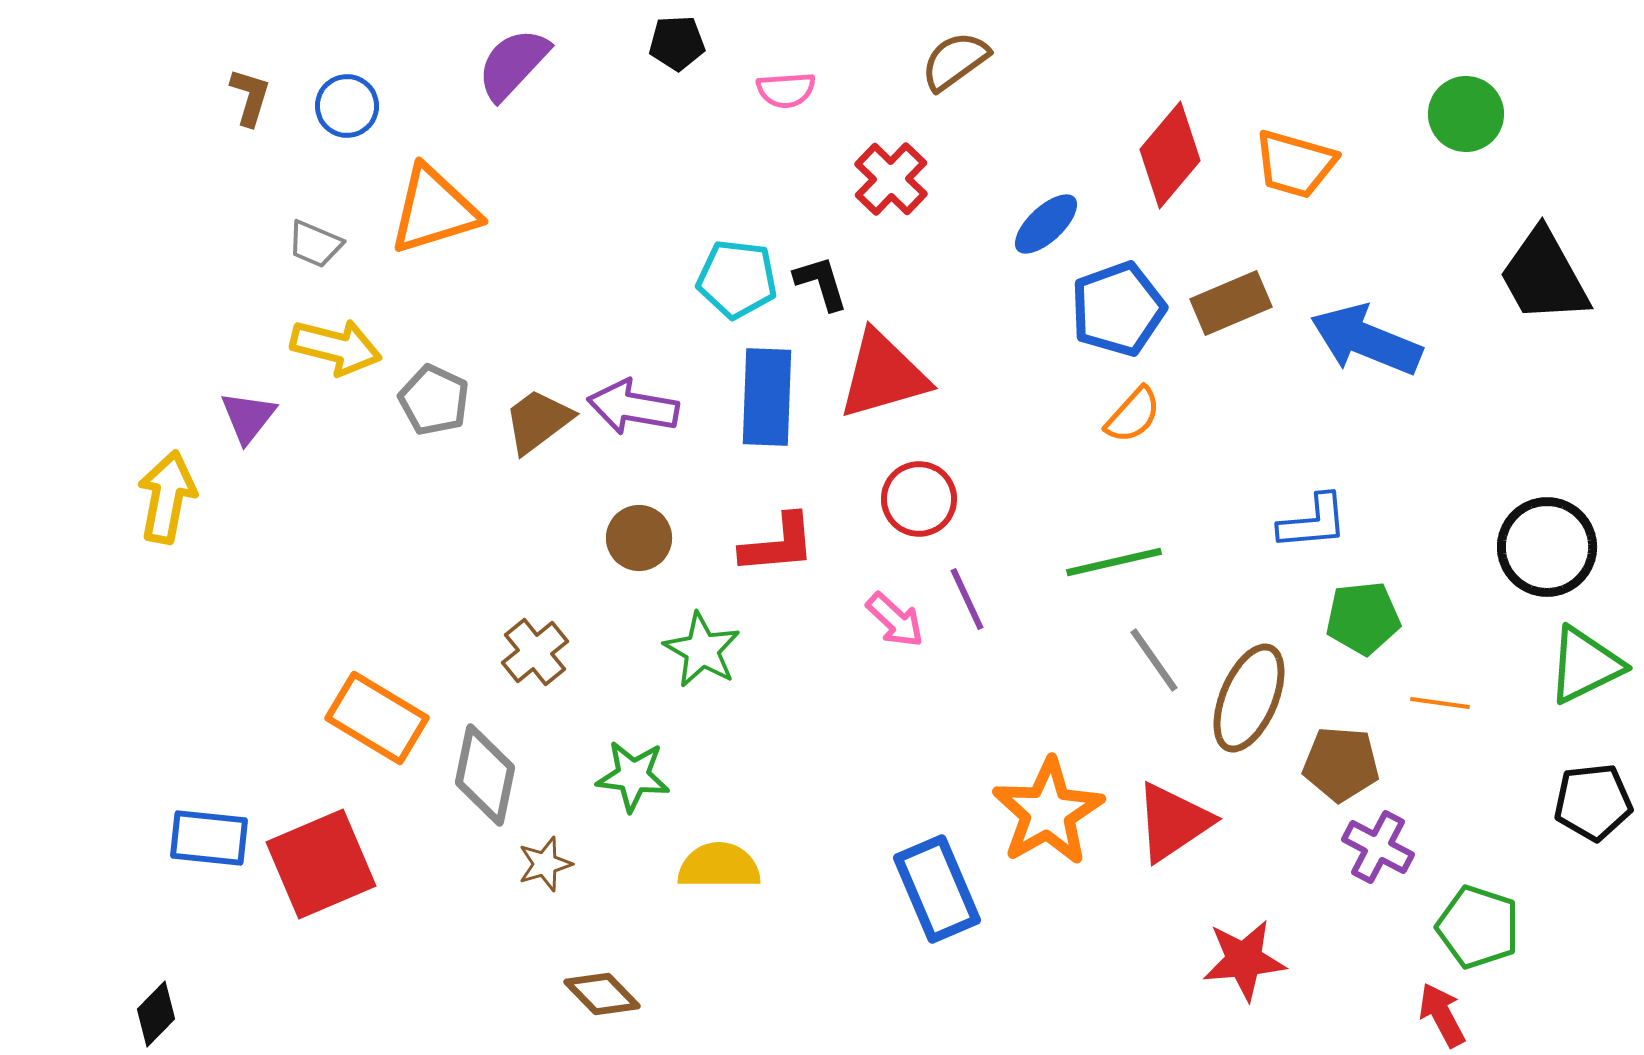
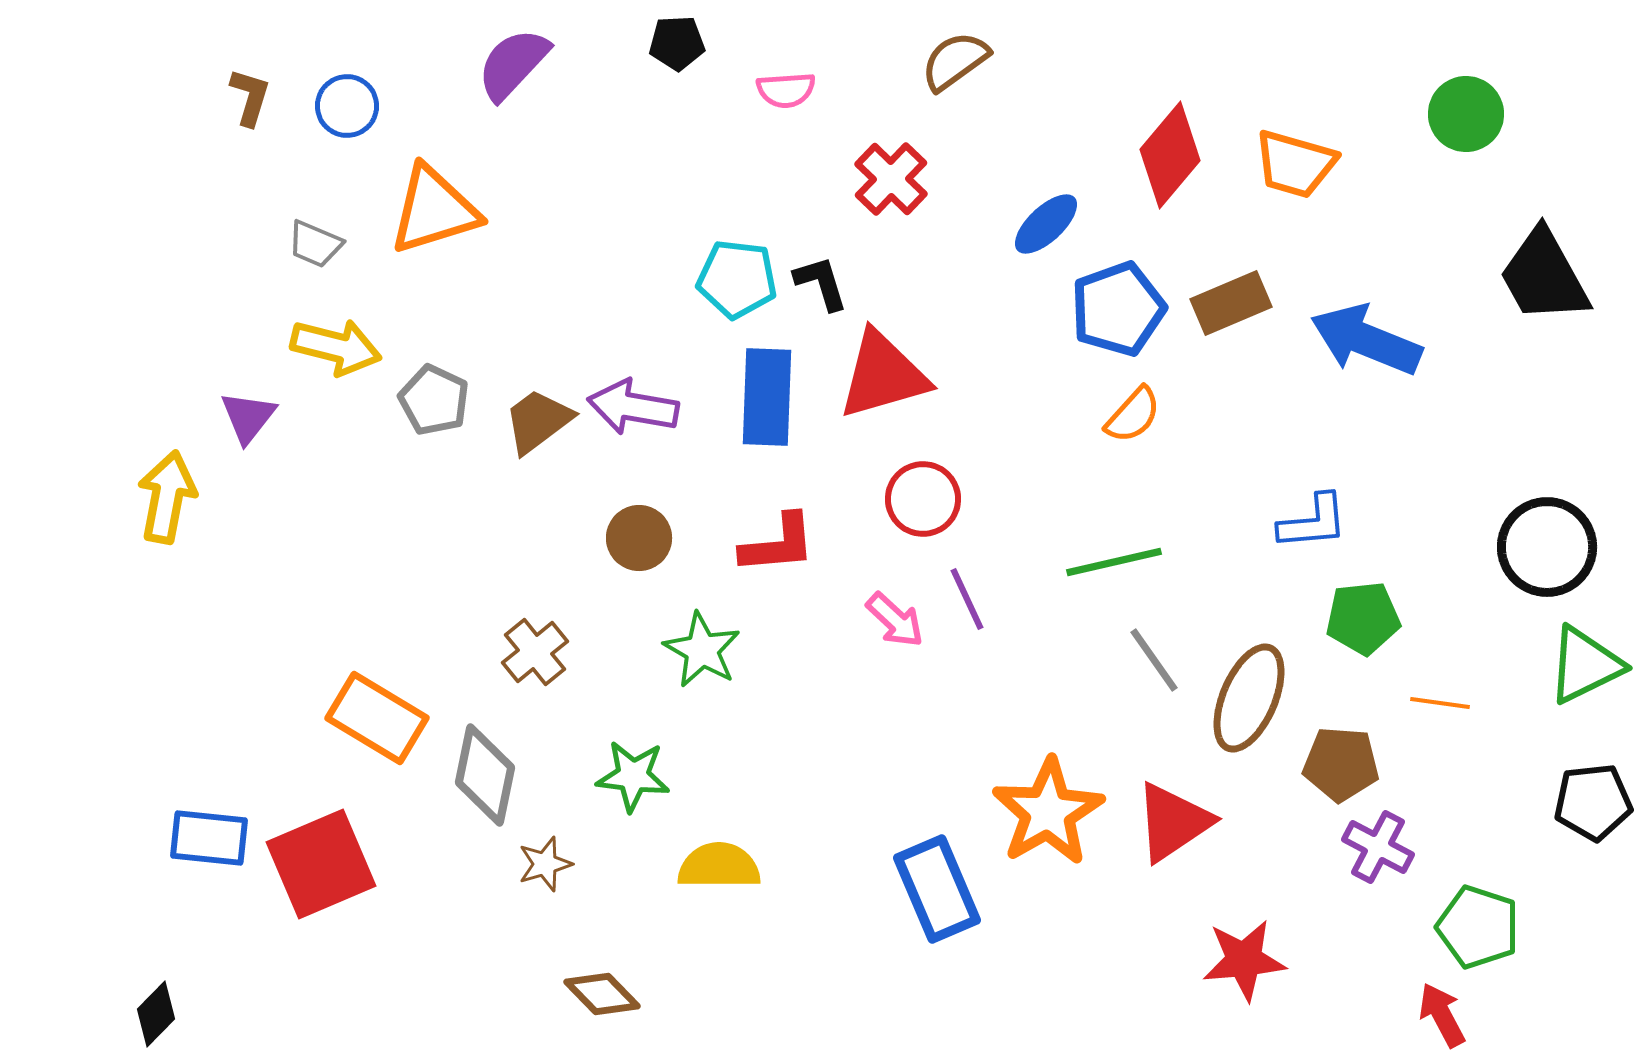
red circle at (919, 499): moved 4 px right
